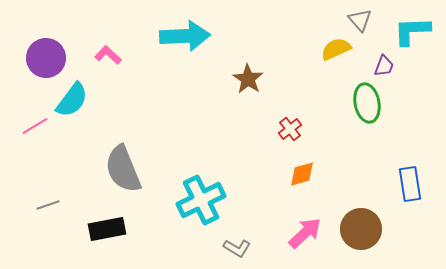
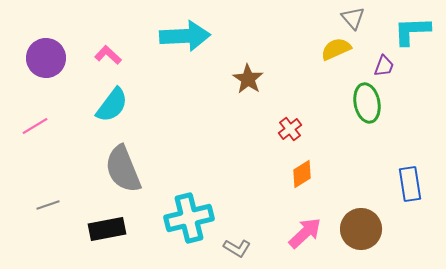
gray triangle: moved 7 px left, 2 px up
cyan semicircle: moved 40 px right, 5 px down
orange diamond: rotated 16 degrees counterclockwise
cyan cross: moved 12 px left, 18 px down; rotated 12 degrees clockwise
